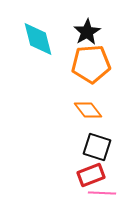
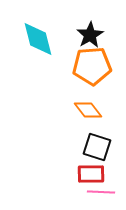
black star: moved 3 px right, 3 px down
orange pentagon: moved 1 px right, 2 px down
red rectangle: moved 1 px up; rotated 20 degrees clockwise
pink line: moved 1 px left, 1 px up
